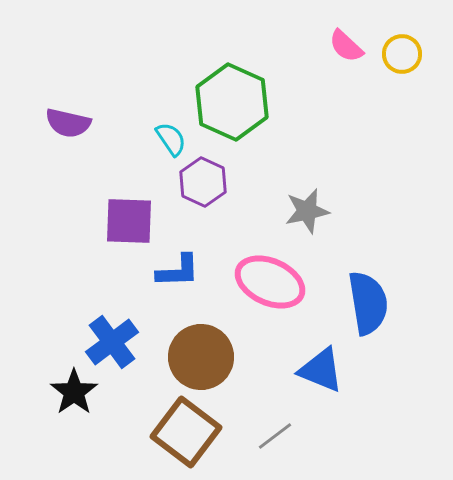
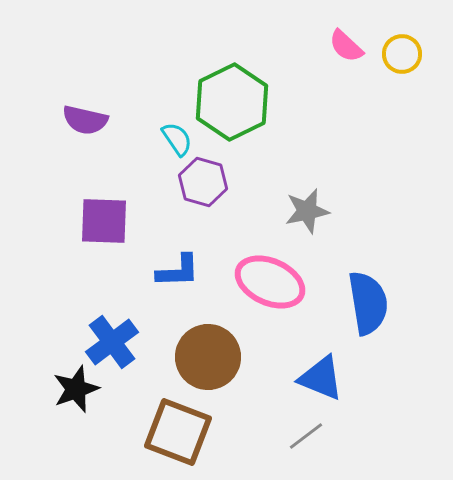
green hexagon: rotated 10 degrees clockwise
purple semicircle: moved 17 px right, 3 px up
cyan semicircle: moved 6 px right
purple hexagon: rotated 9 degrees counterclockwise
purple square: moved 25 px left
brown circle: moved 7 px right
blue triangle: moved 8 px down
black star: moved 2 px right, 3 px up; rotated 15 degrees clockwise
brown square: moved 8 px left; rotated 16 degrees counterclockwise
gray line: moved 31 px right
